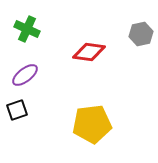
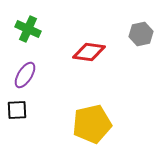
green cross: moved 1 px right
purple ellipse: rotated 20 degrees counterclockwise
black square: rotated 15 degrees clockwise
yellow pentagon: rotated 6 degrees counterclockwise
